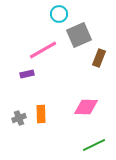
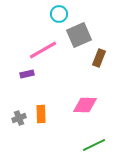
pink diamond: moved 1 px left, 2 px up
